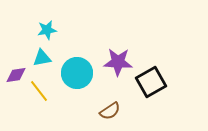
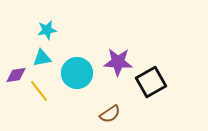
brown semicircle: moved 3 px down
